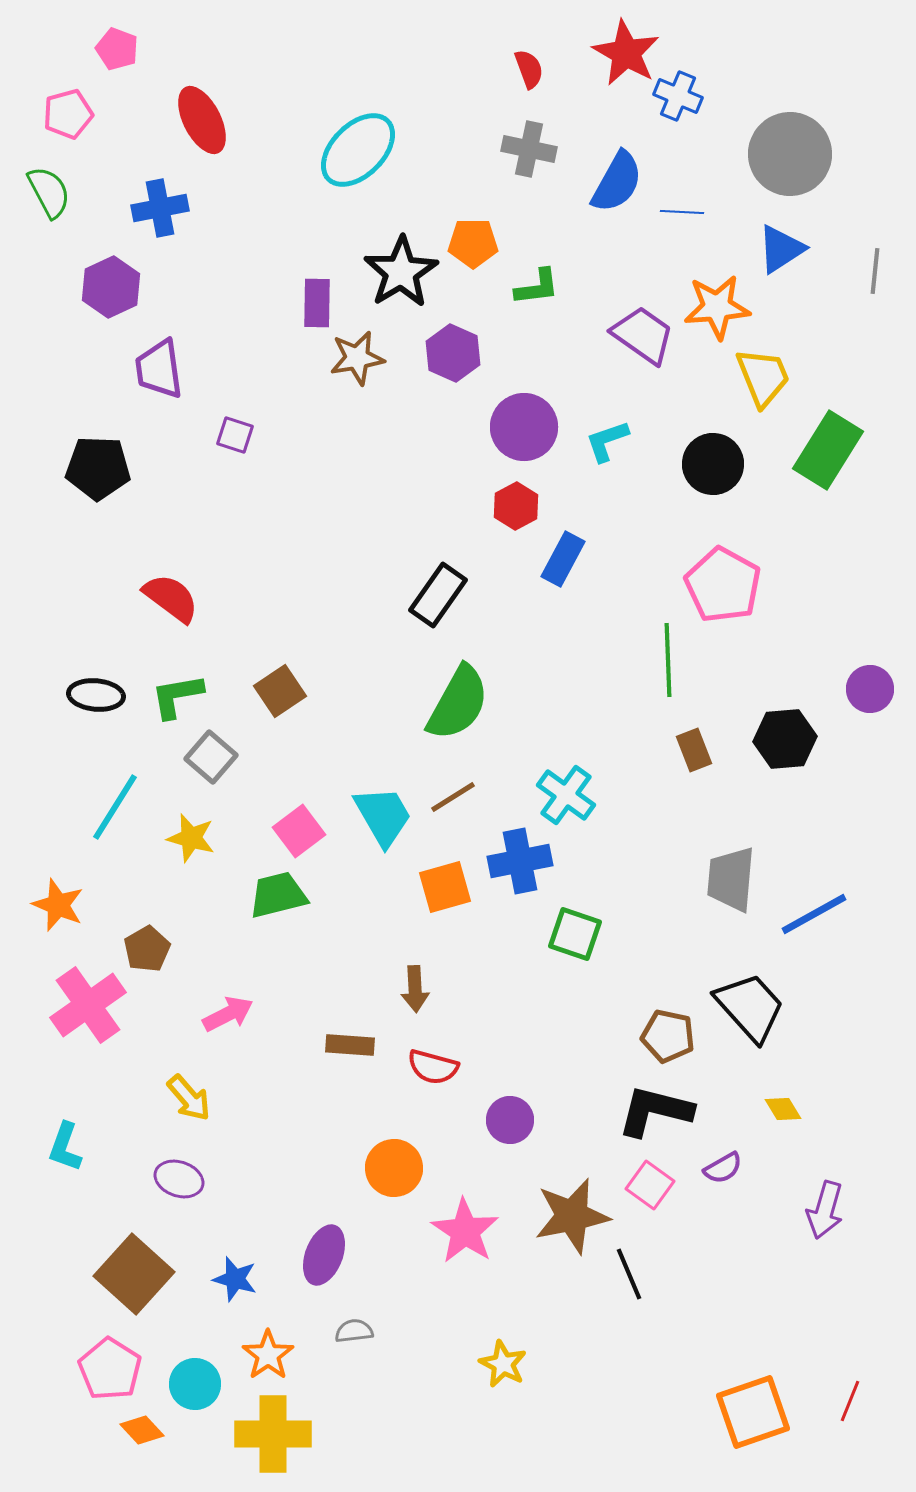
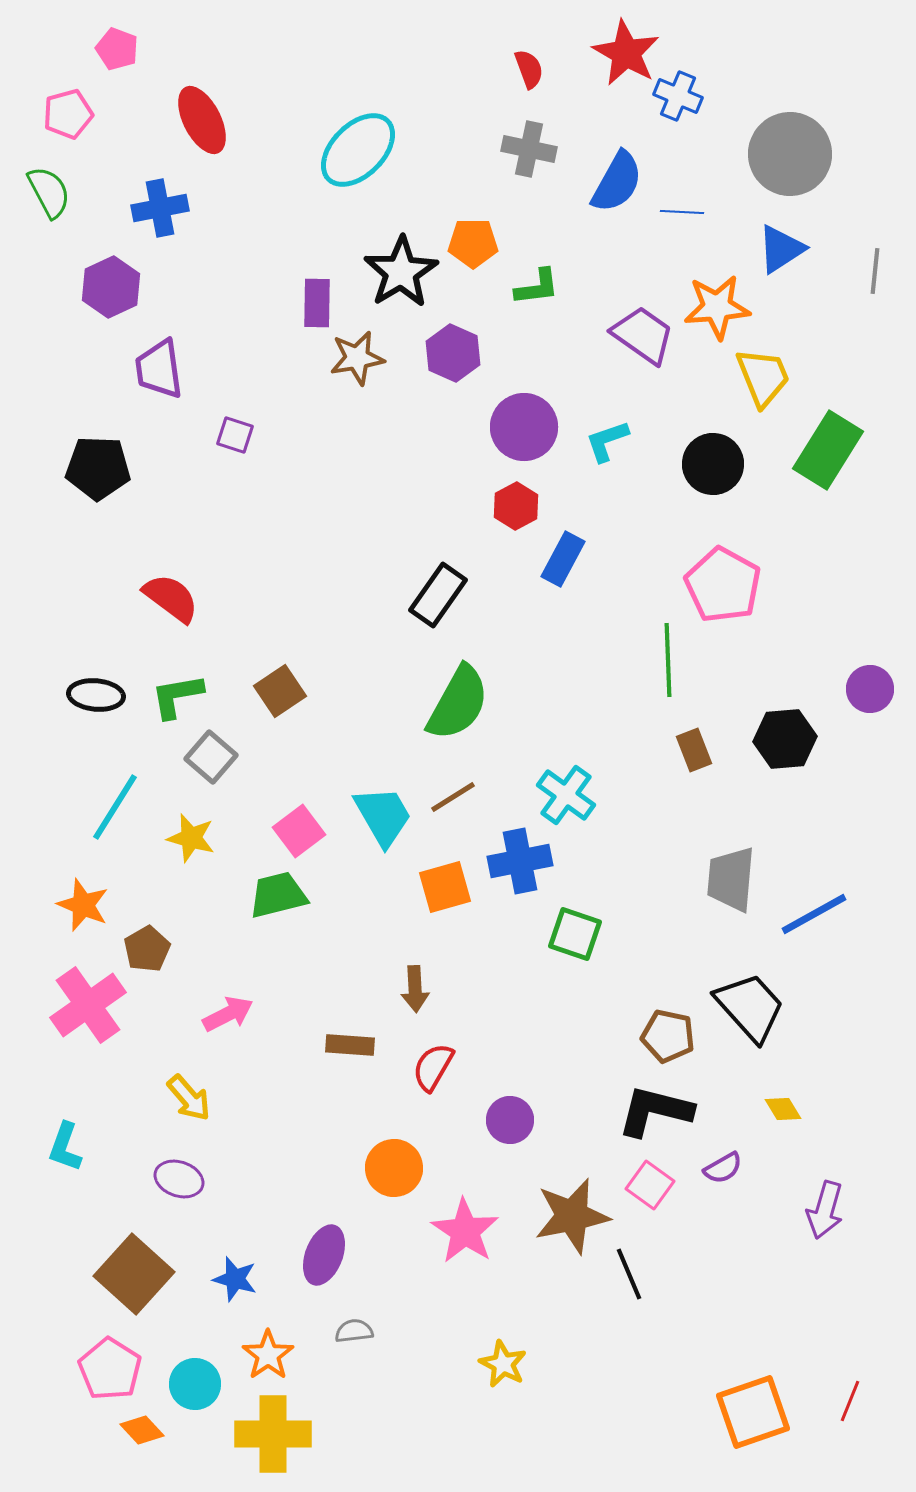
orange star at (58, 905): moved 25 px right
red semicircle at (433, 1067): rotated 105 degrees clockwise
